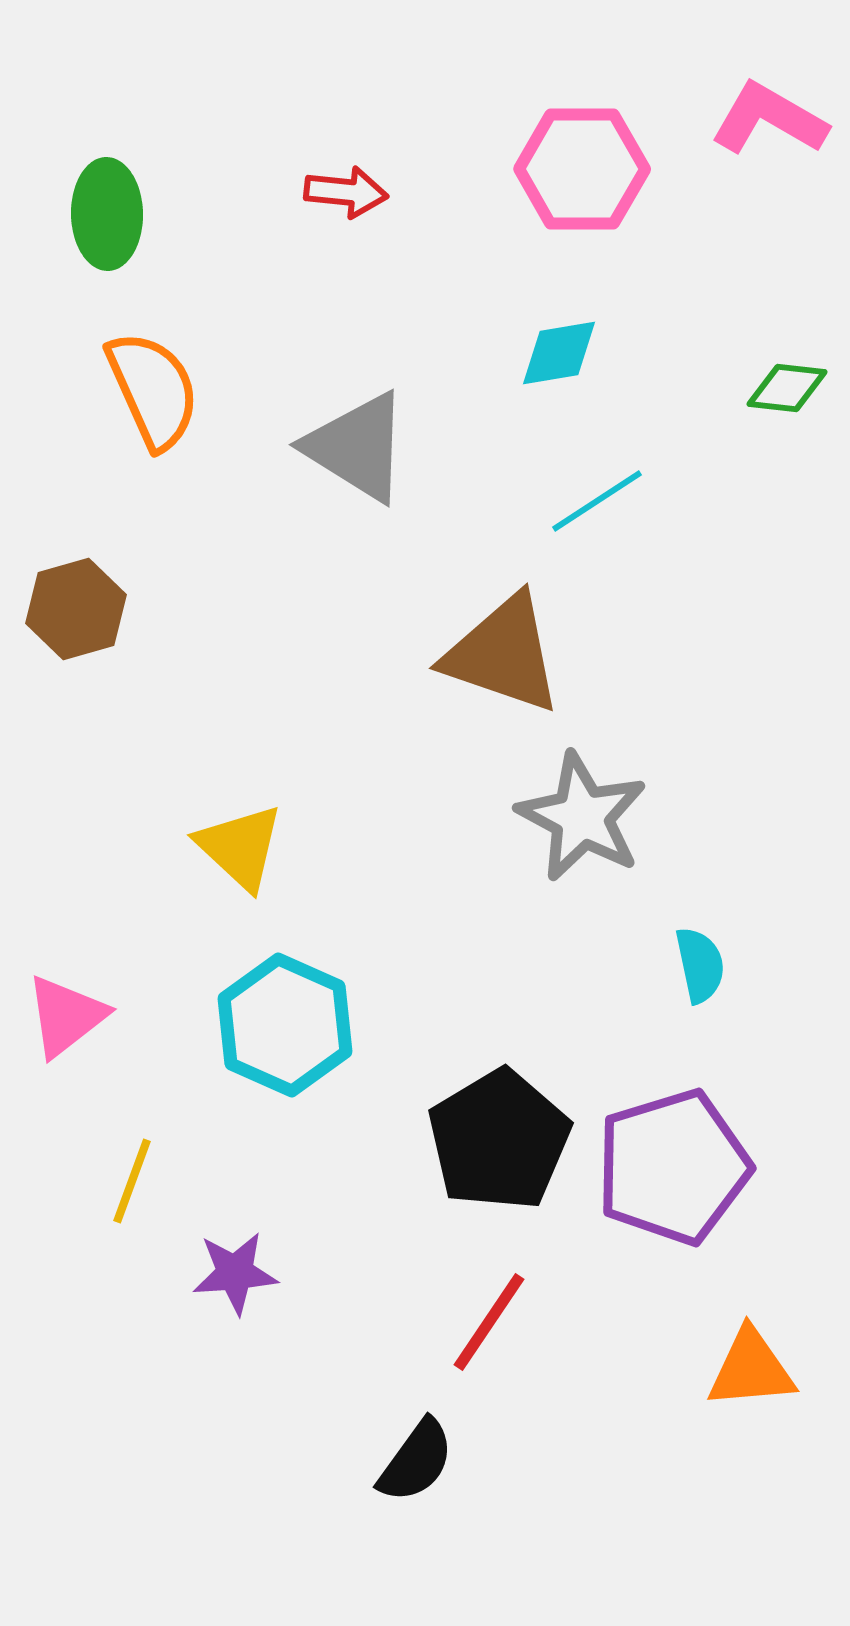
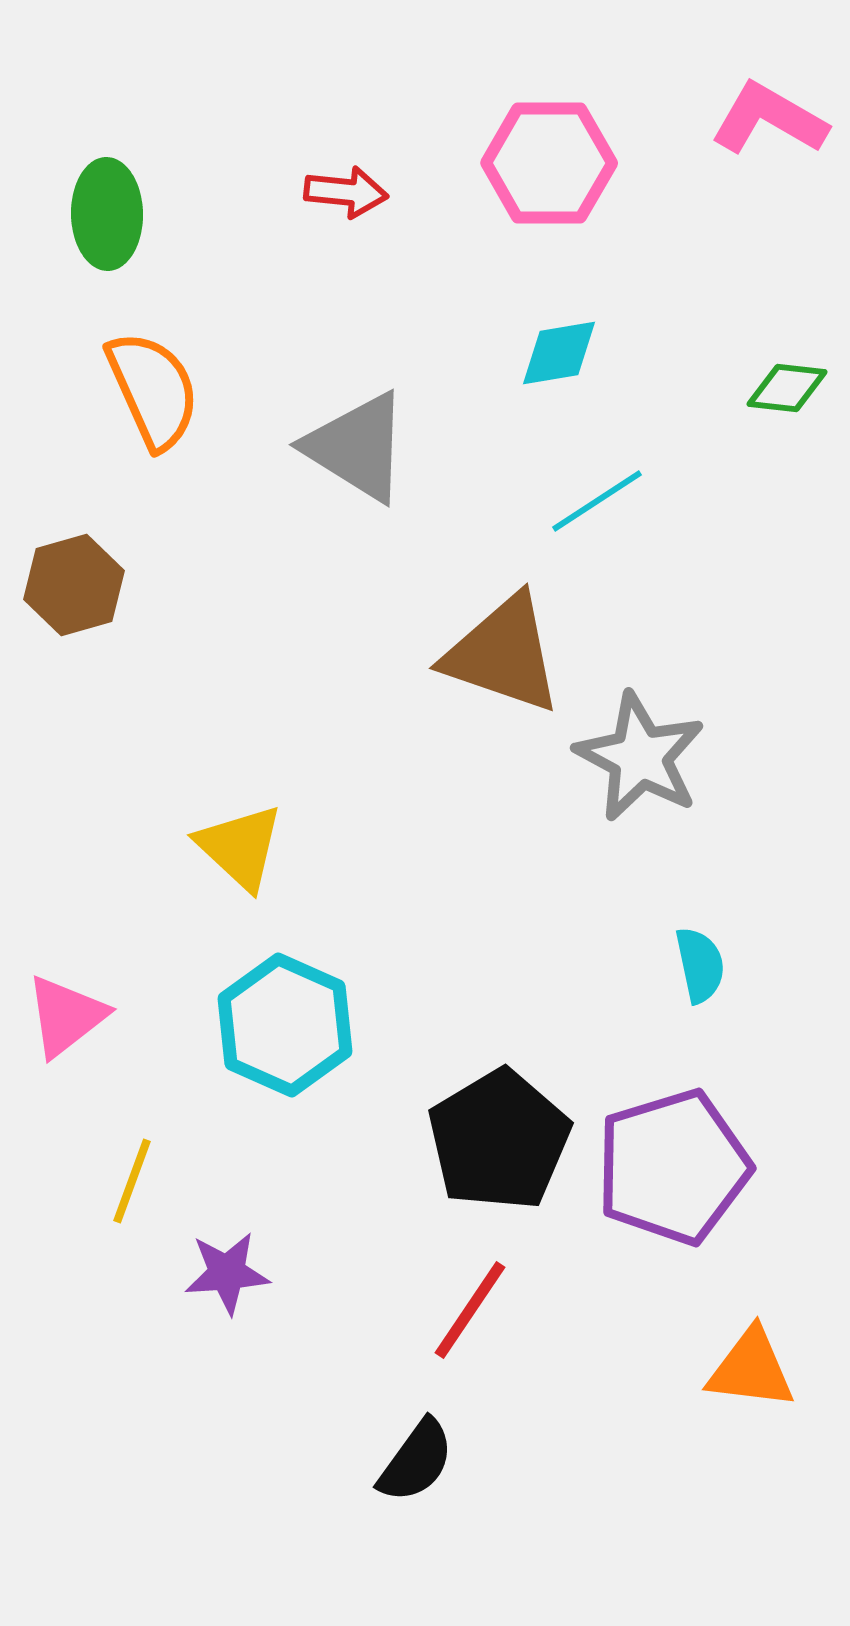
pink hexagon: moved 33 px left, 6 px up
brown hexagon: moved 2 px left, 24 px up
gray star: moved 58 px right, 60 px up
purple star: moved 8 px left
red line: moved 19 px left, 12 px up
orange triangle: rotated 12 degrees clockwise
